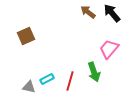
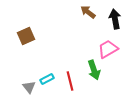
black arrow: moved 3 px right, 6 px down; rotated 30 degrees clockwise
pink trapezoid: moved 1 px left; rotated 20 degrees clockwise
green arrow: moved 2 px up
red line: rotated 30 degrees counterclockwise
gray triangle: rotated 40 degrees clockwise
